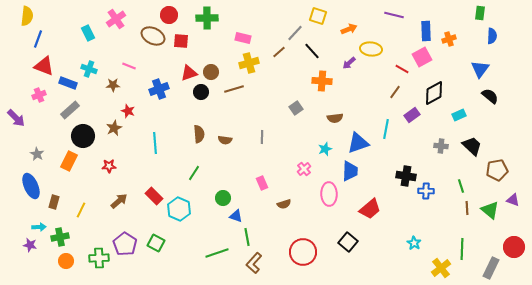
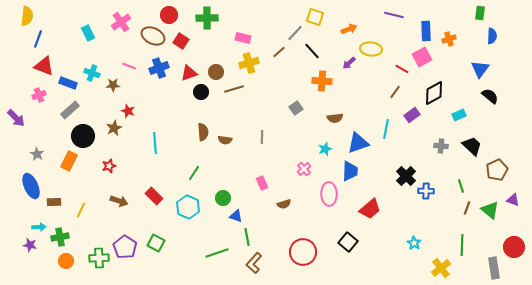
yellow square at (318, 16): moved 3 px left, 1 px down
pink cross at (116, 19): moved 5 px right, 3 px down
red square at (181, 41): rotated 28 degrees clockwise
cyan cross at (89, 69): moved 3 px right, 4 px down
brown circle at (211, 72): moved 5 px right
blue cross at (159, 89): moved 21 px up
brown semicircle at (199, 134): moved 4 px right, 2 px up
red star at (109, 166): rotated 16 degrees counterclockwise
brown pentagon at (497, 170): rotated 15 degrees counterclockwise
black cross at (406, 176): rotated 36 degrees clockwise
brown arrow at (119, 201): rotated 60 degrees clockwise
brown rectangle at (54, 202): rotated 72 degrees clockwise
brown line at (467, 208): rotated 24 degrees clockwise
cyan hexagon at (179, 209): moved 9 px right, 2 px up
purple pentagon at (125, 244): moved 3 px down
green line at (462, 249): moved 4 px up
gray rectangle at (491, 268): moved 3 px right; rotated 35 degrees counterclockwise
